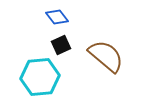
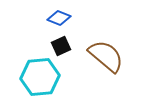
blue diamond: moved 2 px right, 1 px down; rotated 30 degrees counterclockwise
black square: moved 1 px down
